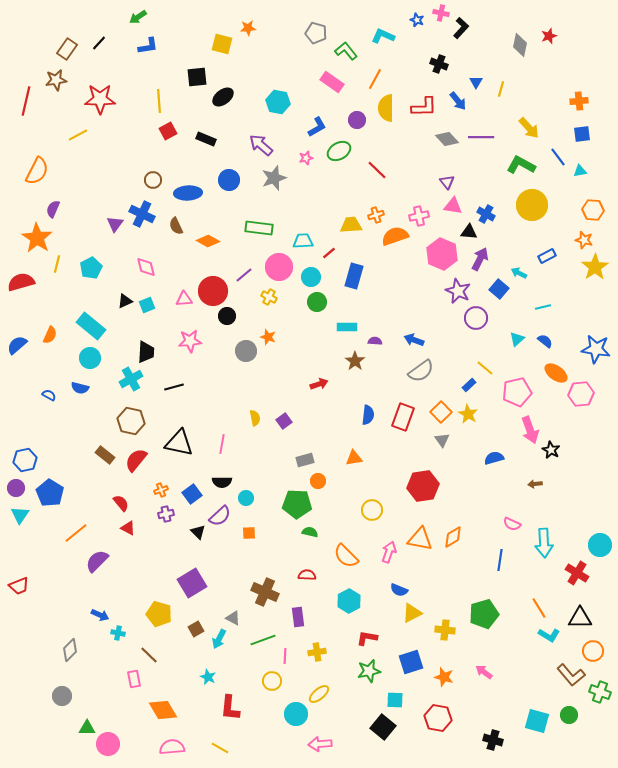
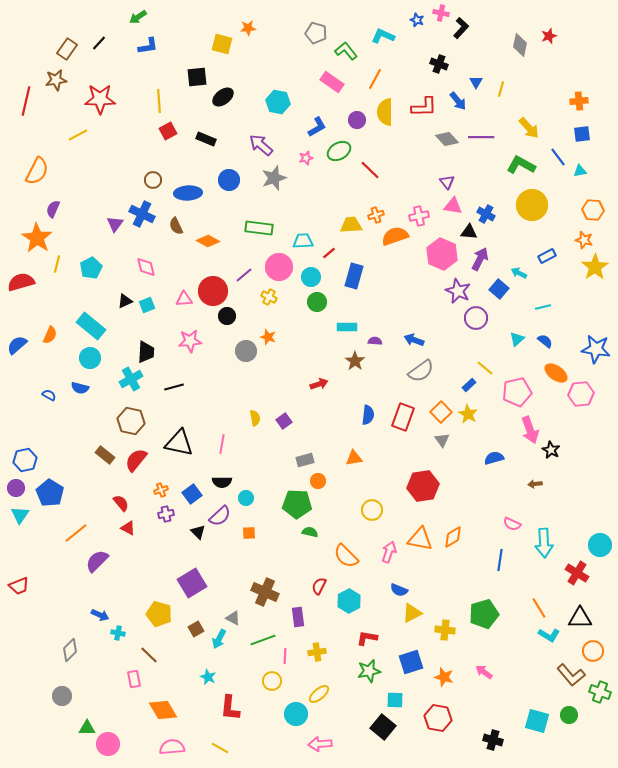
yellow semicircle at (386, 108): moved 1 px left, 4 px down
red line at (377, 170): moved 7 px left
red semicircle at (307, 575): moved 12 px right, 11 px down; rotated 66 degrees counterclockwise
